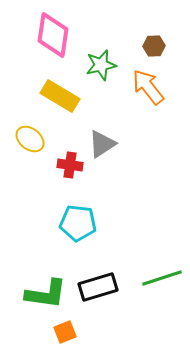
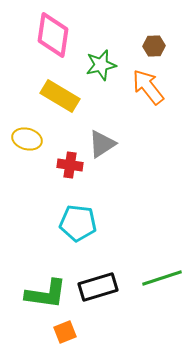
yellow ellipse: moved 3 px left; rotated 24 degrees counterclockwise
